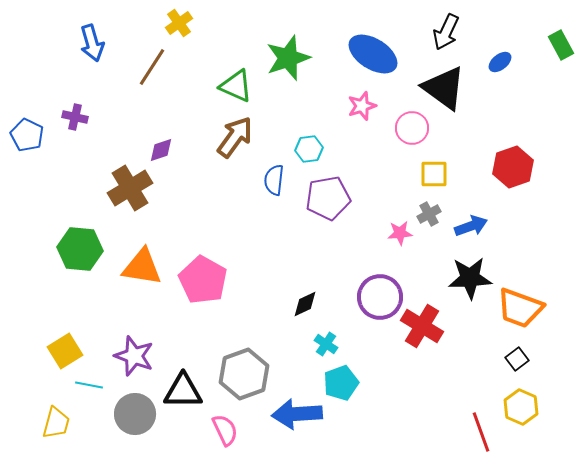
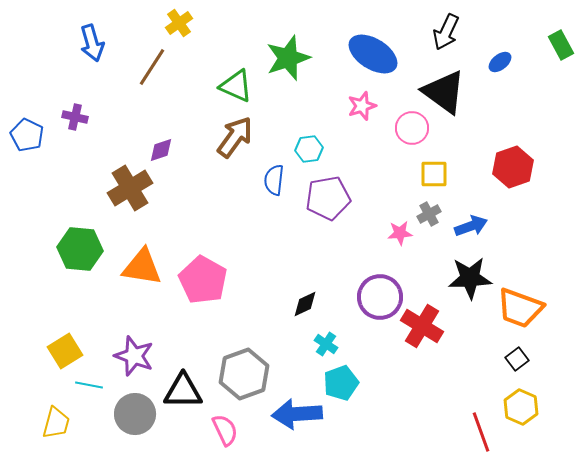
black triangle at (444, 88): moved 4 px down
